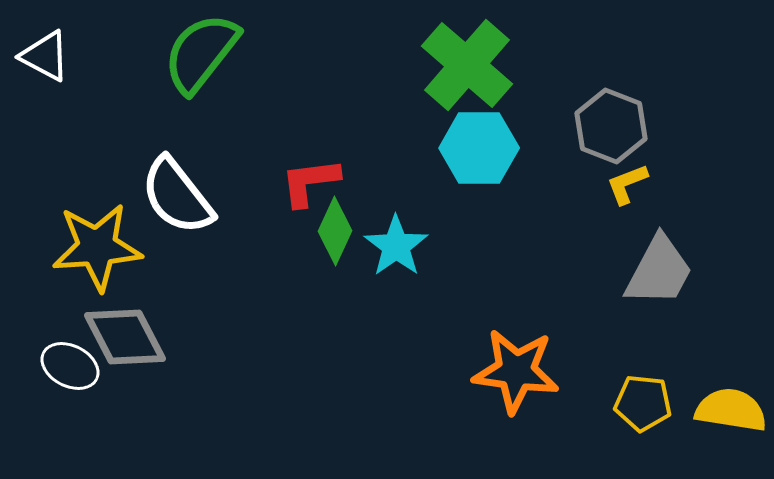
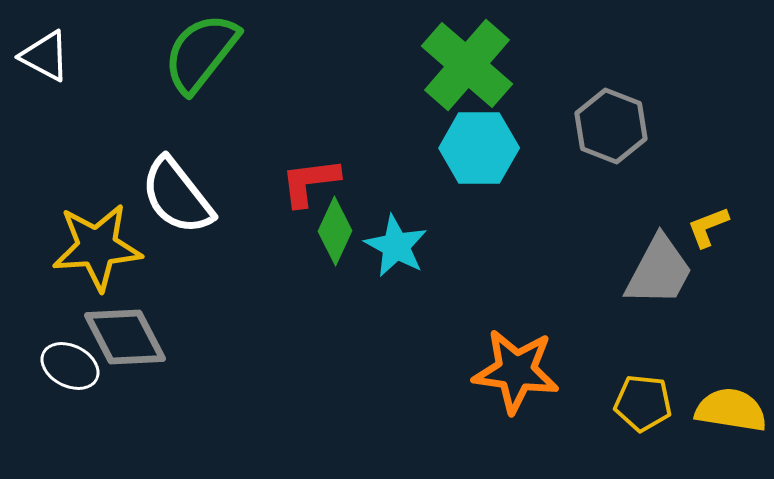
yellow L-shape: moved 81 px right, 43 px down
cyan star: rotated 8 degrees counterclockwise
